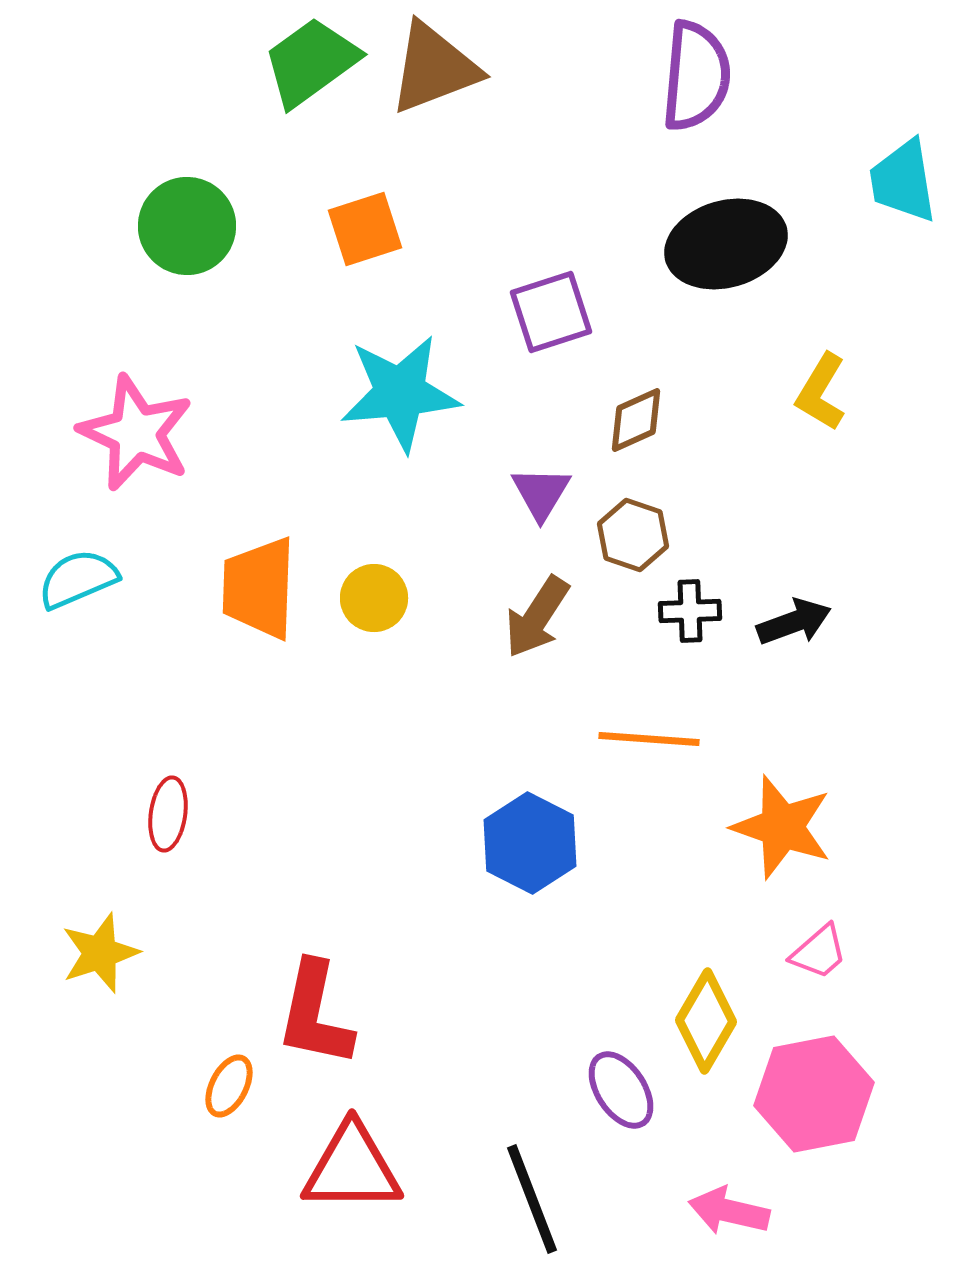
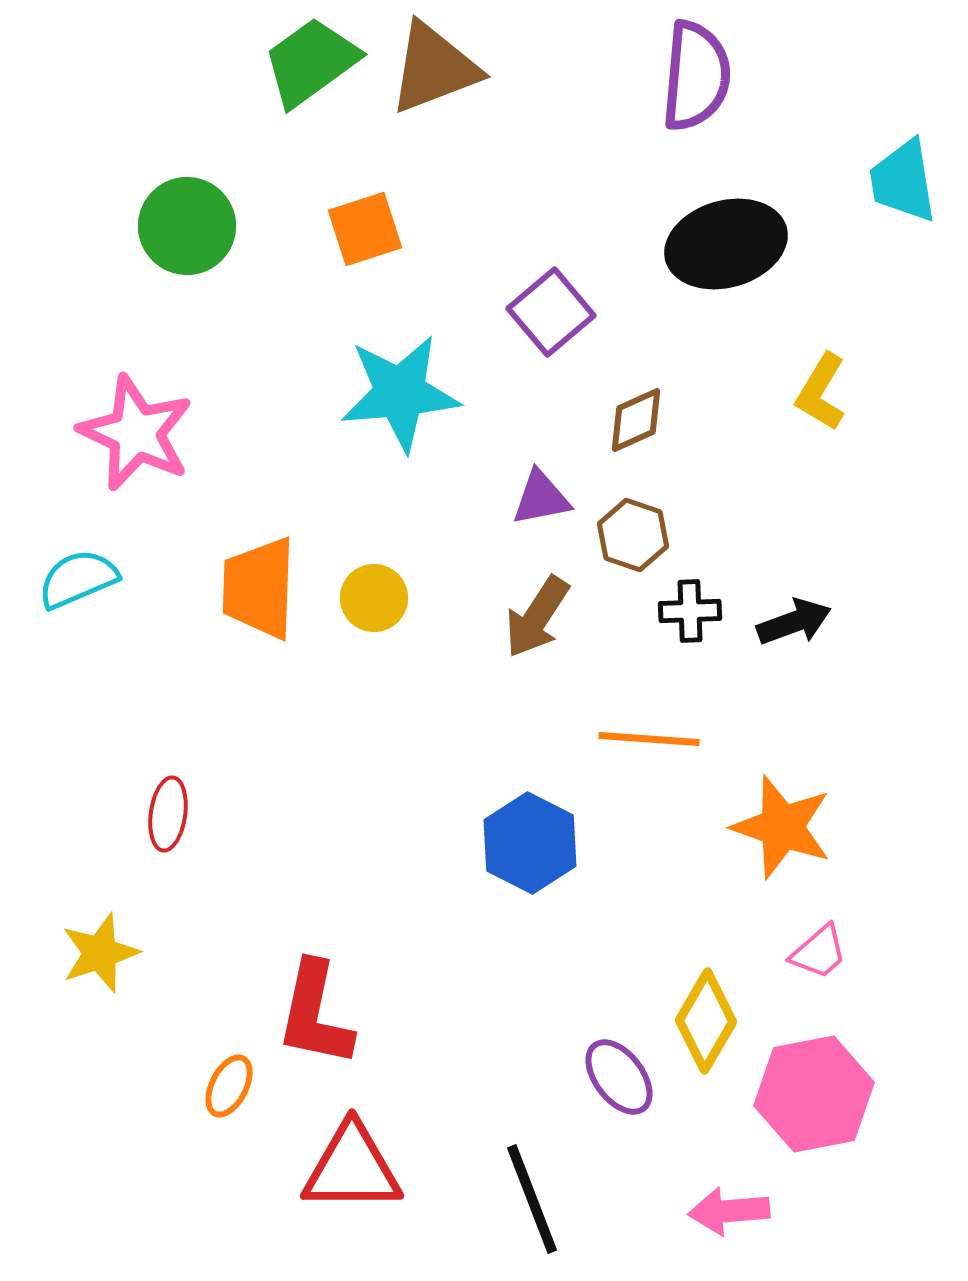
purple square: rotated 22 degrees counterclockwise
purple triangle: moved 5 px down; rotated 48 degrees clockwise
purple ellipse: moved 2 px left, 13 px up; rotated 4 degrees counterclockwise
pink arrow: rotated 18 degrees counterclockwise
